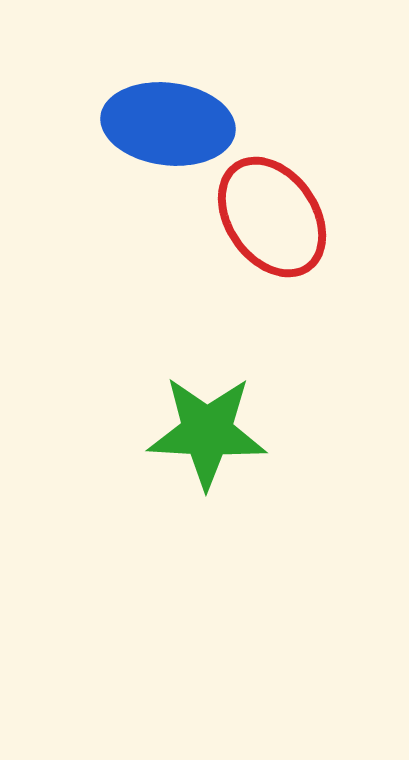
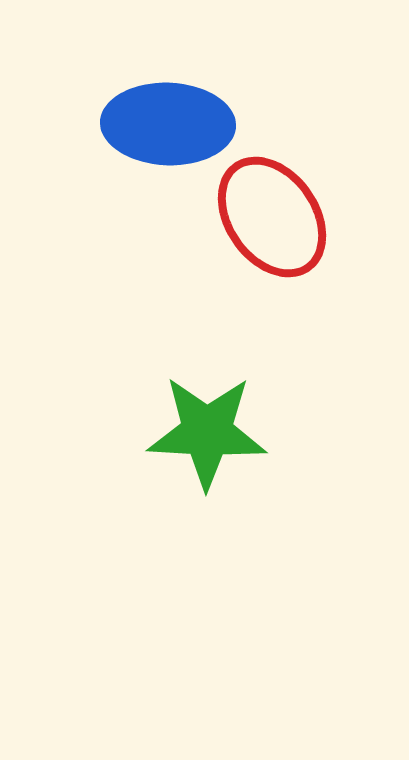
blue ellipse: rotated 5 degrees counterclockwise
